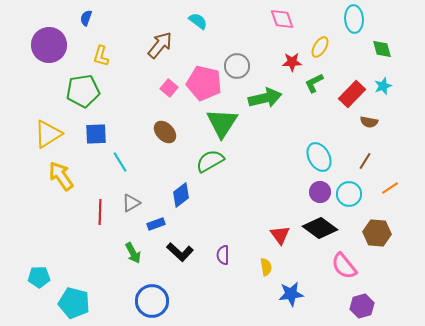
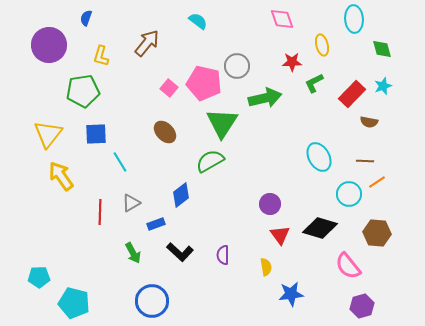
brown arrow at (160, 45): moved 13 px left, 2 px up
yellow ellipse at (320, 47): moved 2 px right, 2 px up; rotated 45 degrees counterclockwise
yellow triangle at (48, 134): rotated 20 degrees counterclockwise
brown line at (365, 161): rotated 60 degrees clockwise
orange line at (390, 188): moved 13 px left, 6 px up
purple circle at (320, 192): moved 50 px left, 12 px down
black diamond at (320, 228): rotated 20 degrees counterclockwise
pink semicircle at (344, 266): moved 4 px right
